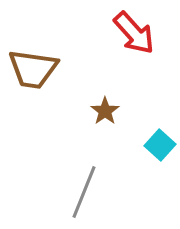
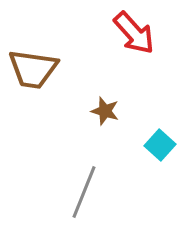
brown star: rotated 20 degrees counterclockwise
